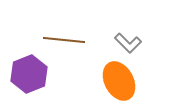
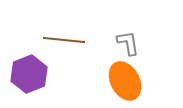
gray L-shape: rotated 144 degrees counterclockwise
orange ellipse: moved 6 px right
